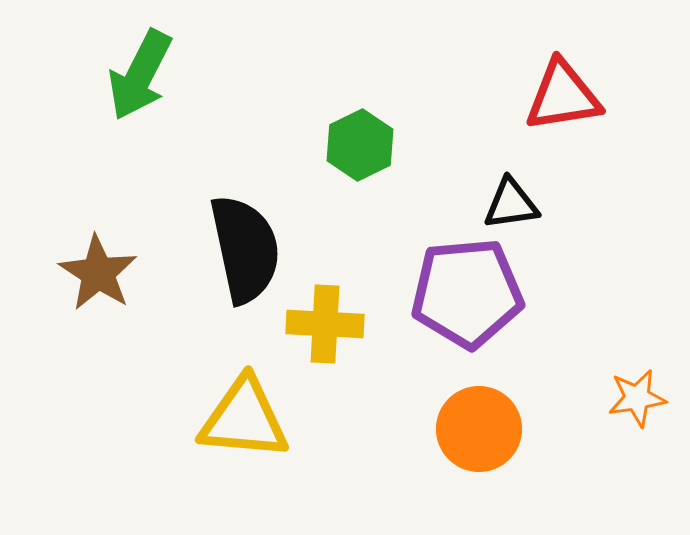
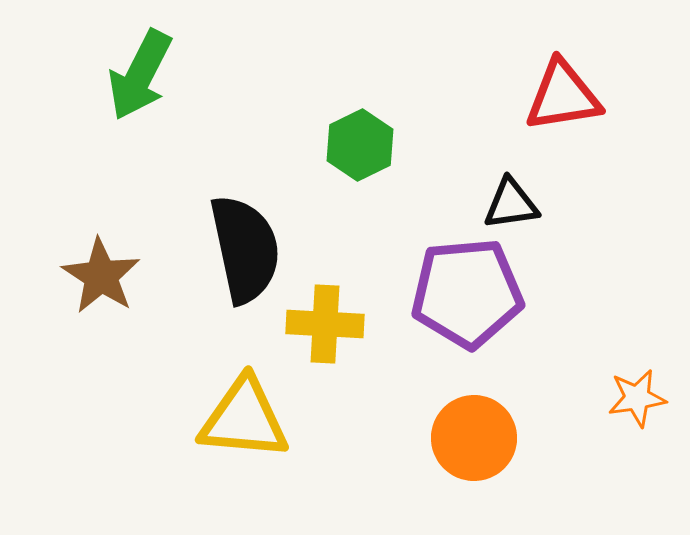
brown star: moved 3 px right, 3 px down
orange circle: moved 5 px left, 9 px down
